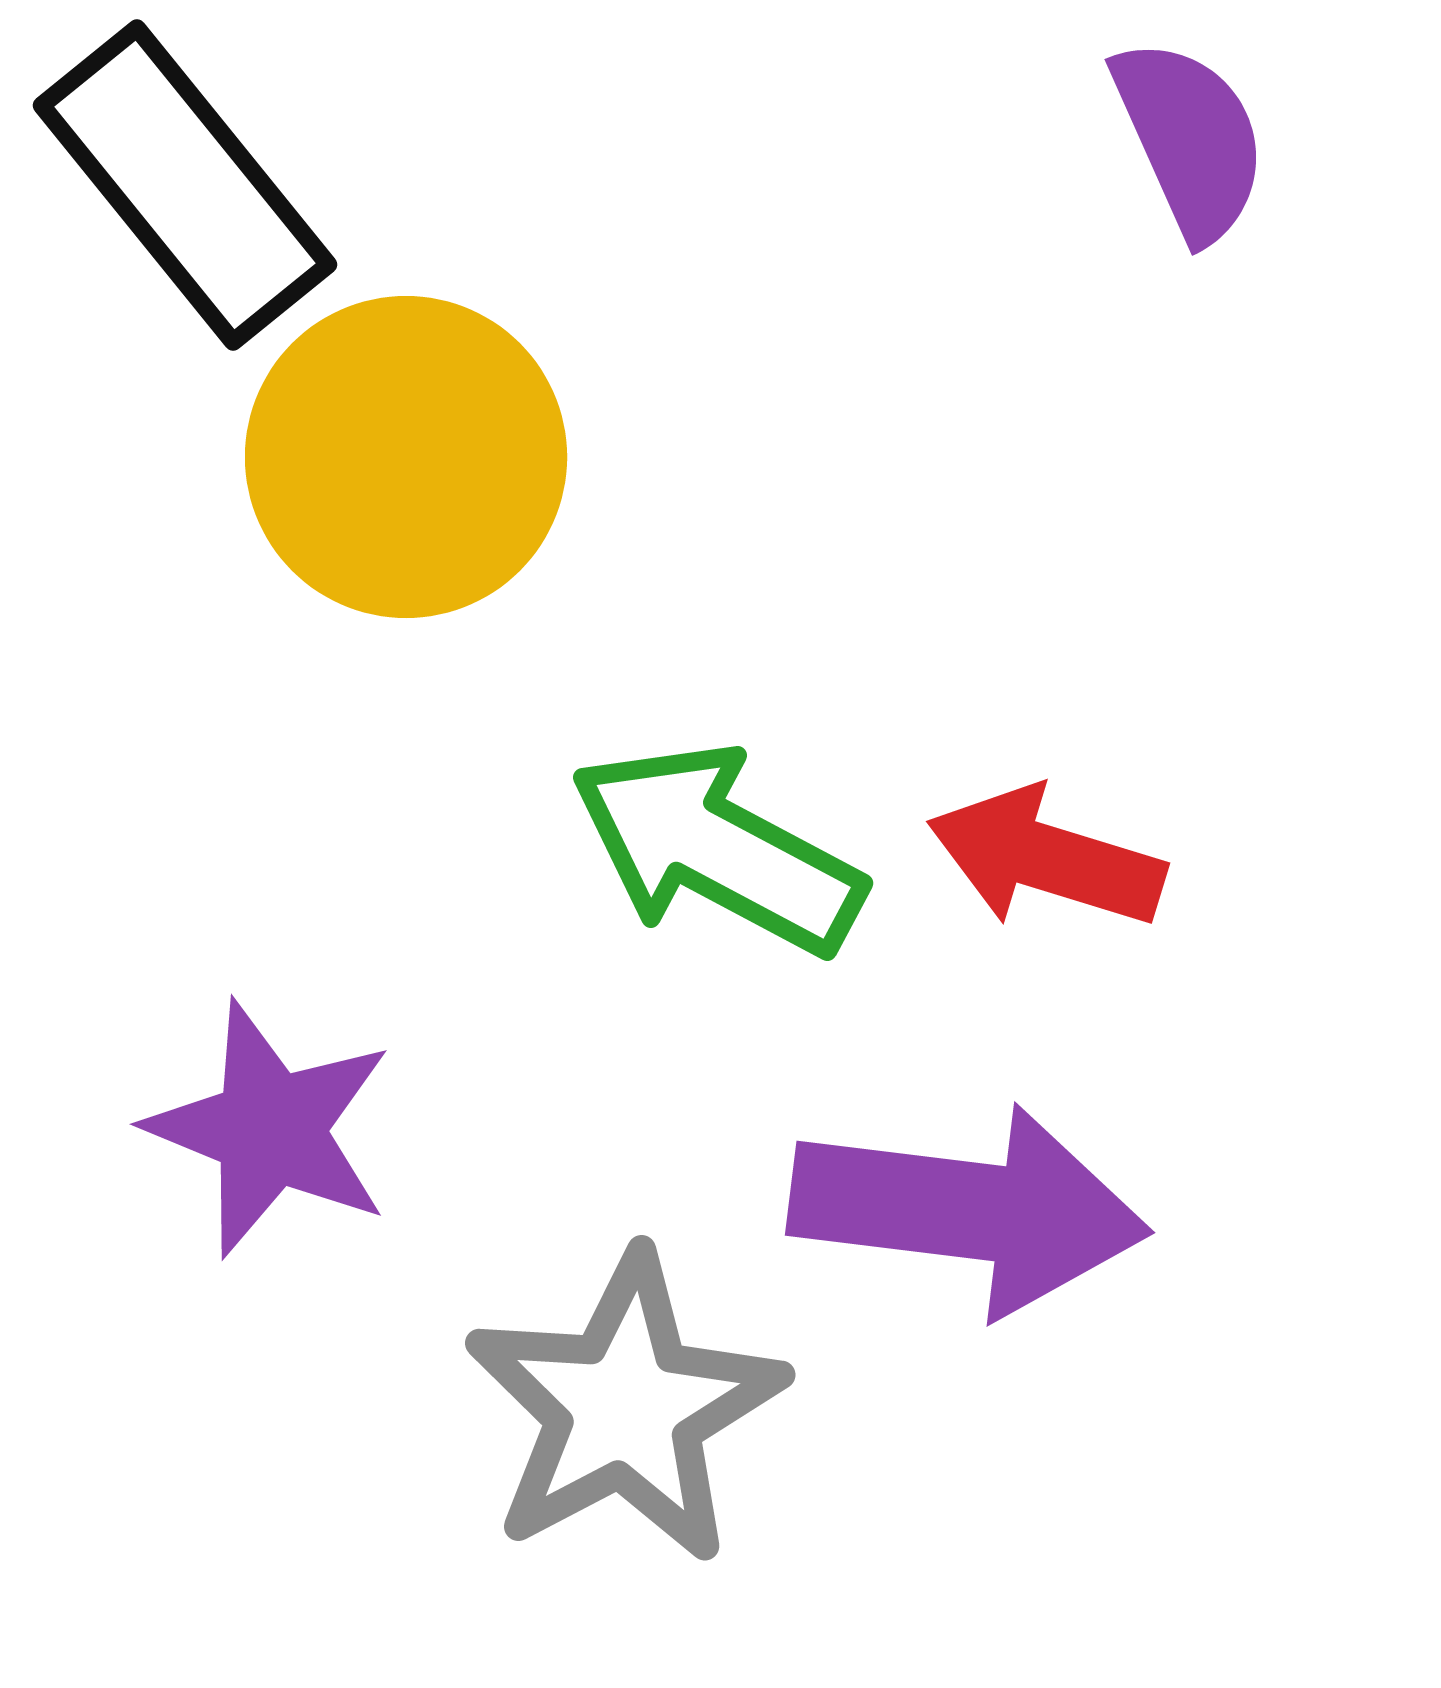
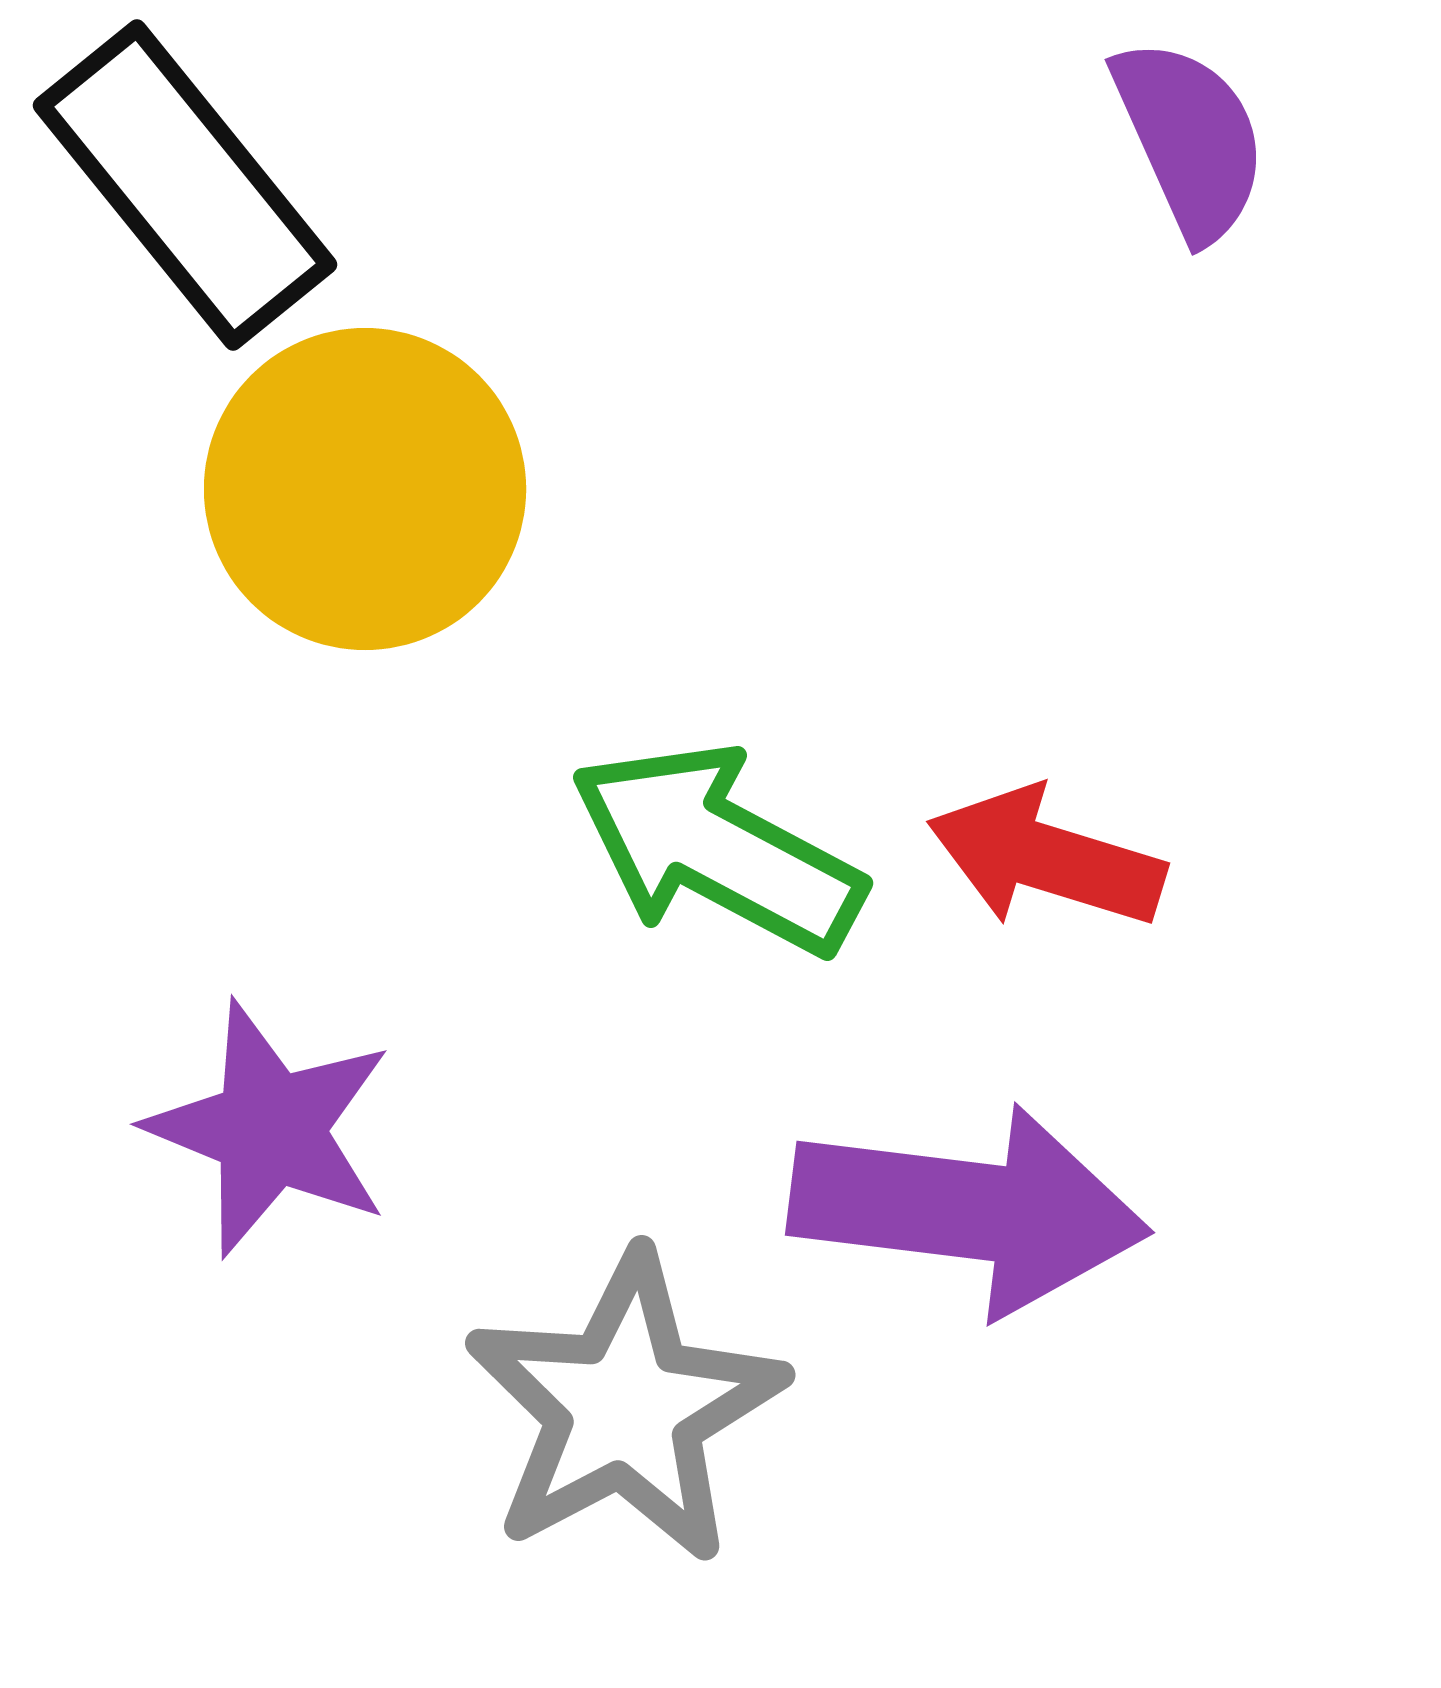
yellow circle: moved 41 px left, 32 px down
